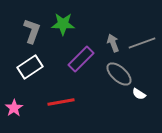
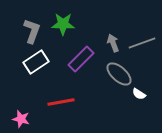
white rectangle: moved 6 px right, 5 px up
pink star: moved 7 px right, 11 px down; rotated 24 degrees counterclockwise
